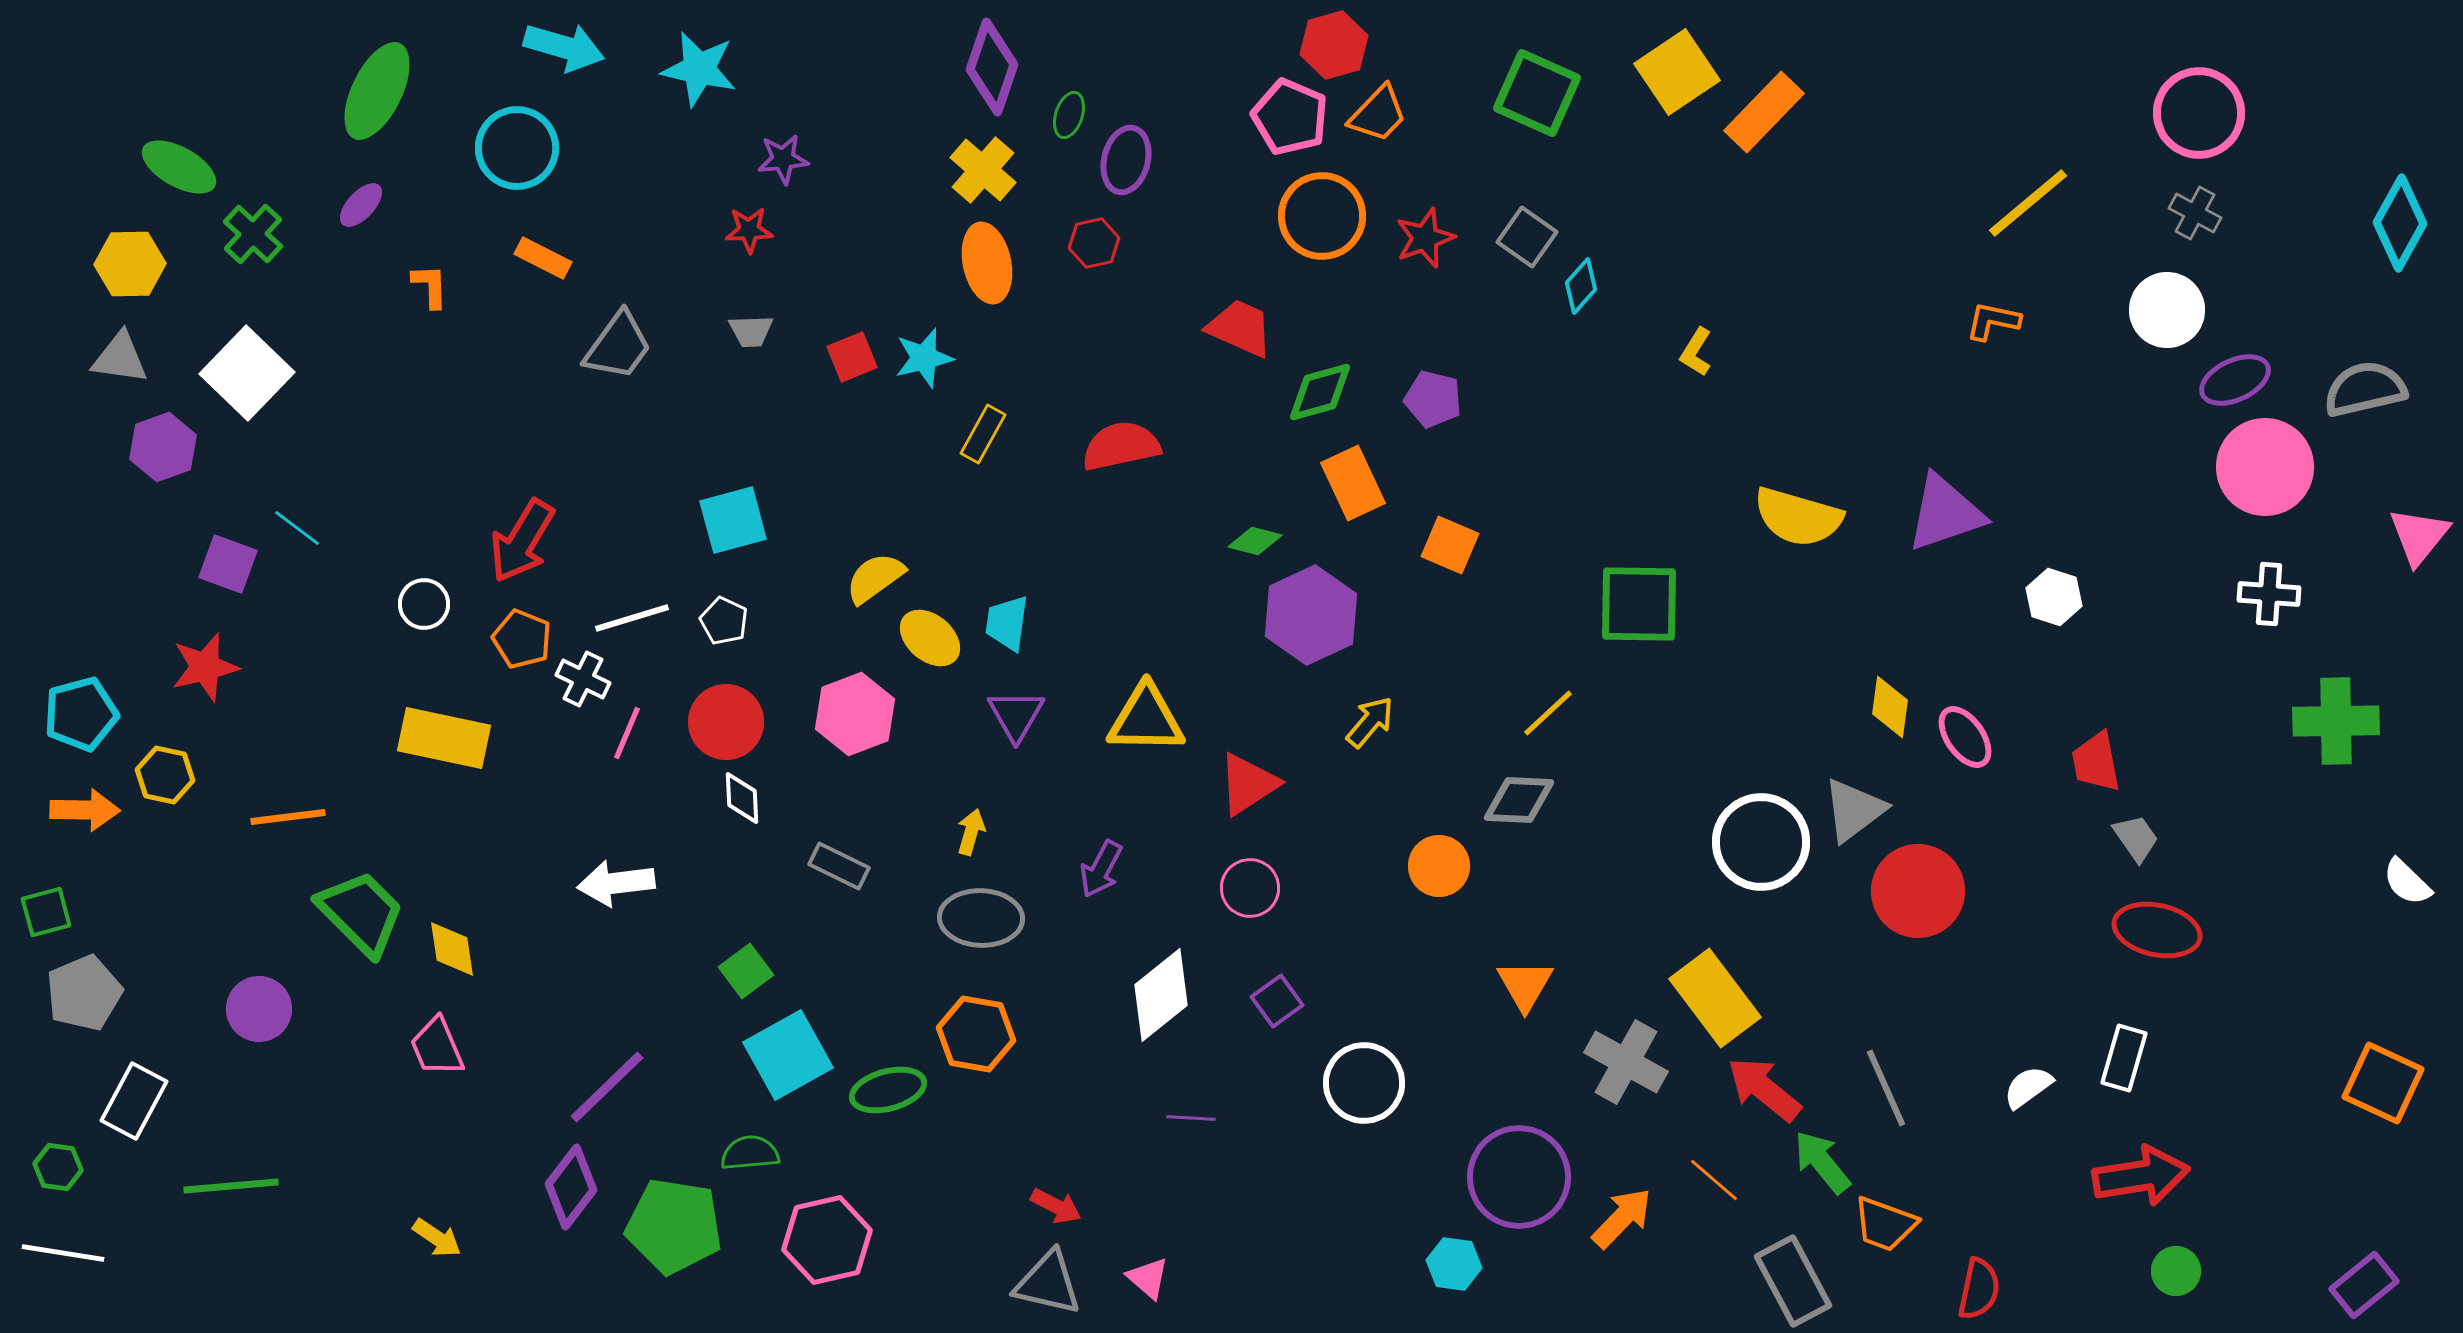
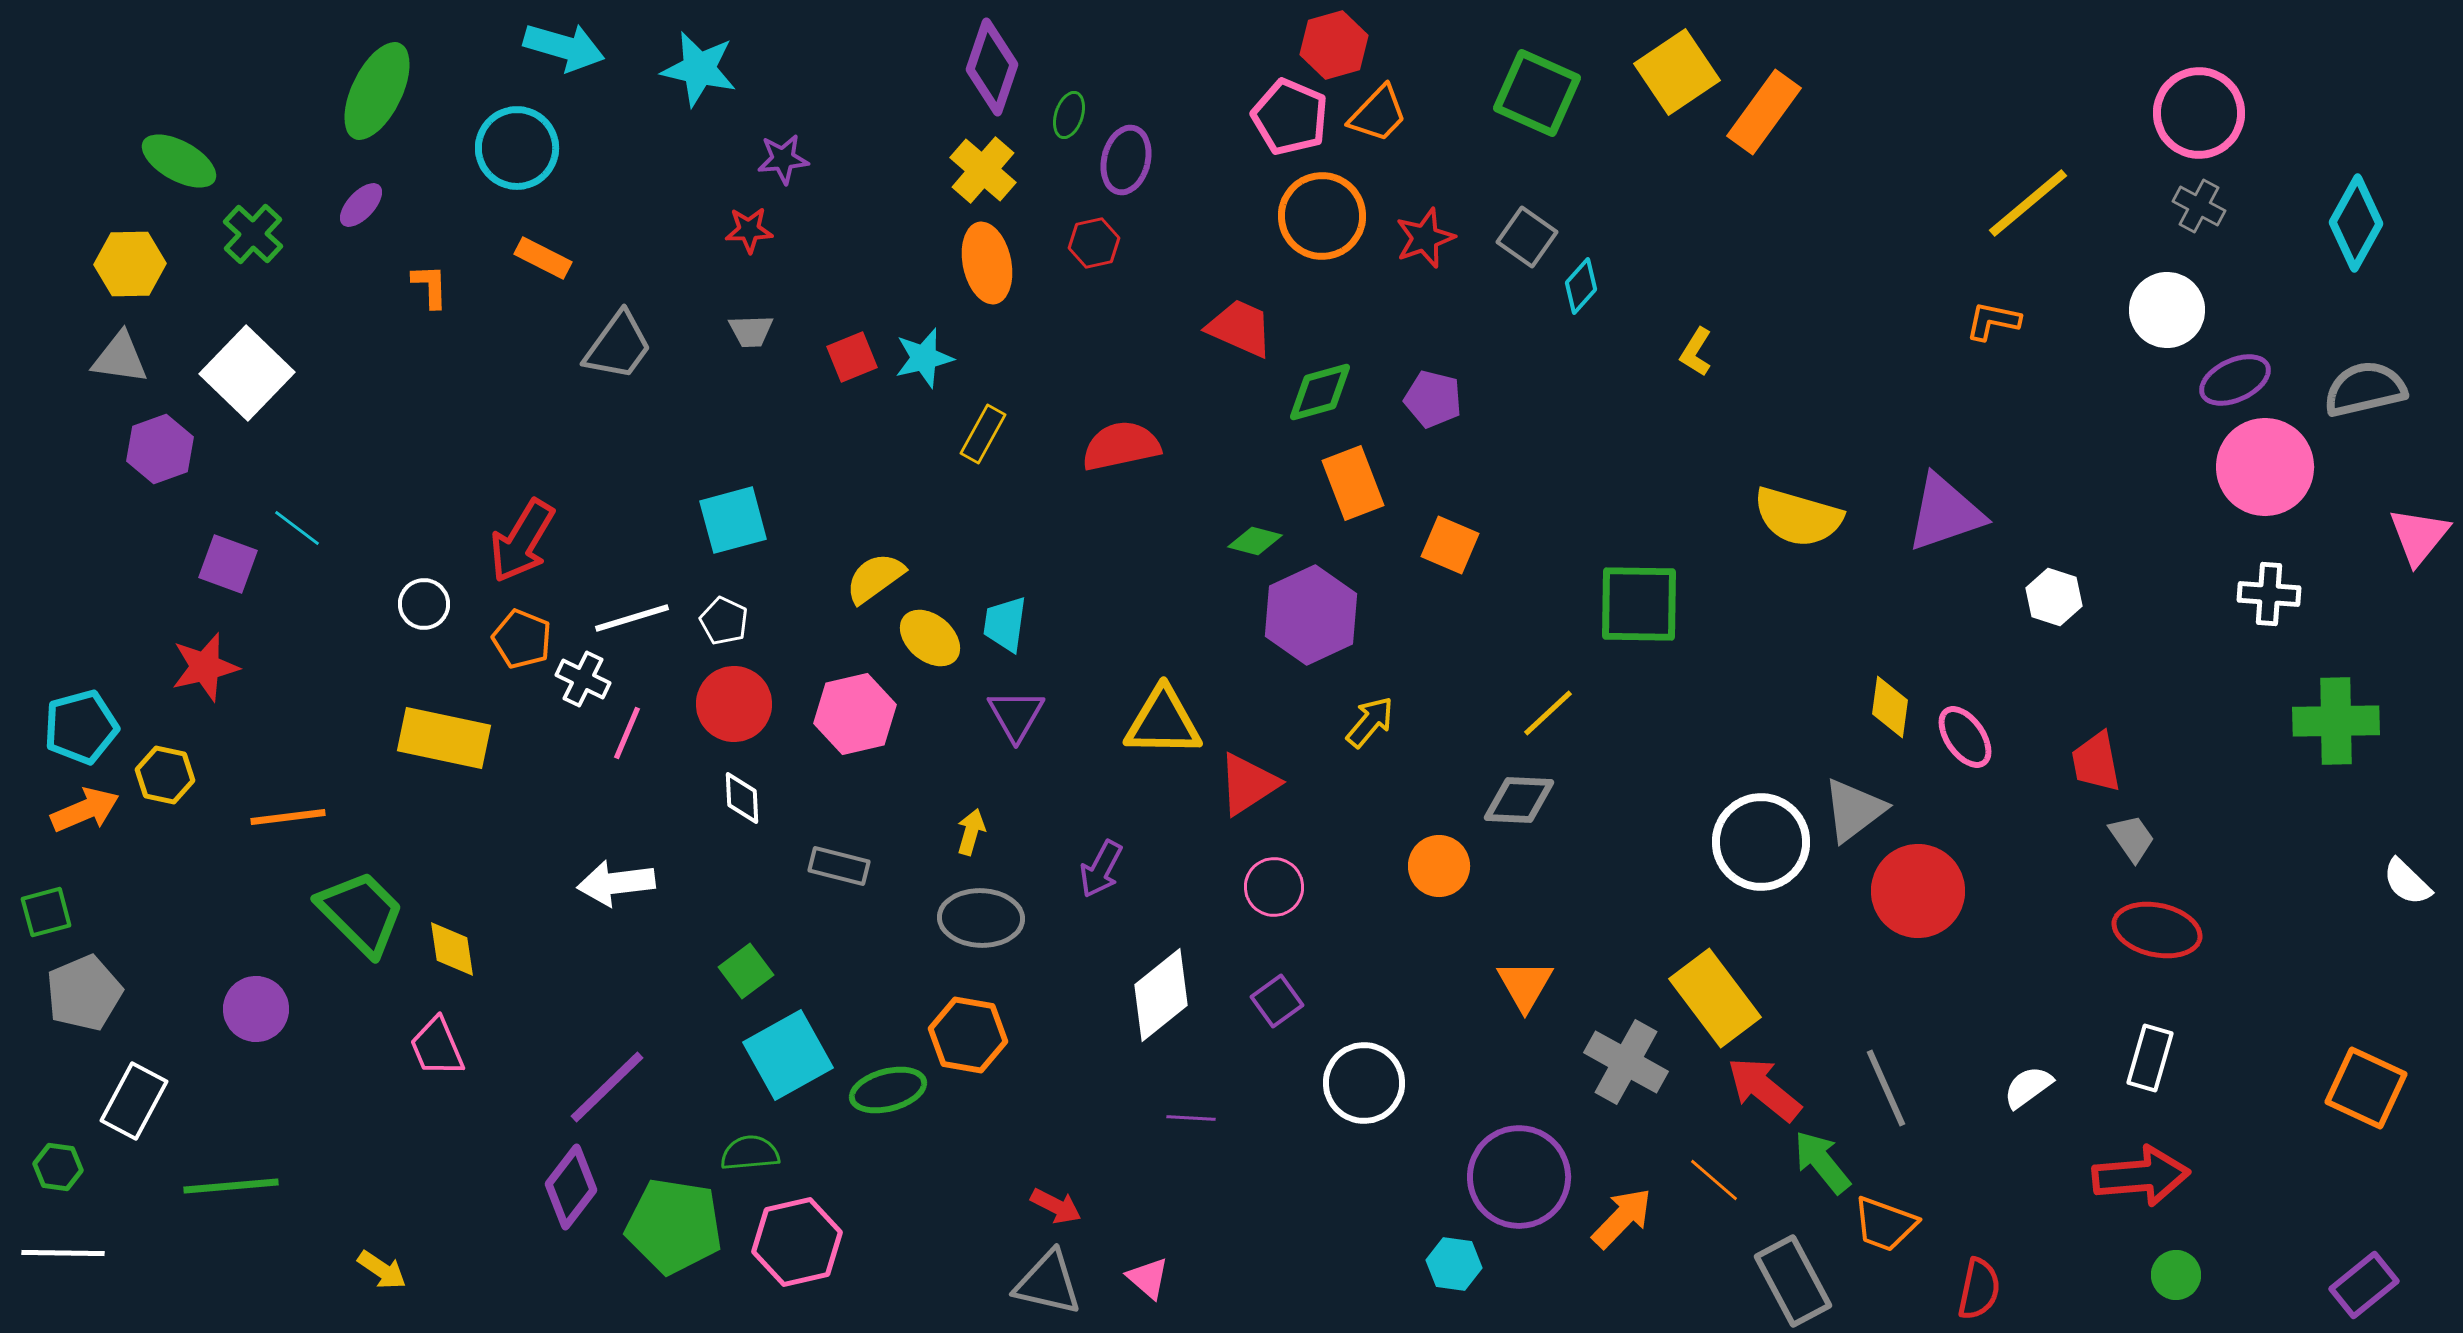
orange rectangle at (1764, 112): rotated 8 degrees counterclockwise
green ellipse at (179, 167): moved 6 px up
gray cross at (2195, 213): moved 4 px right, 7 px up
cyan diamond at (2400, 223): moved 44 px left
purple hexagon at (163, 447): moved 3 px left, 2 px down
orange rectangle at (1353, 483): rotated 4 degrees clockwise
cyan trapezoid at (1007, 623): moved 2 px left, 1 px down
cyan pentagon at (81, 714): moved 13 px down
pink hexagon at (855, 714): rotated 8 degrees clockwise
yellow triangle at (1146, 719): moved 17 px right, 3 px down
red circle at (726, 722): moved 8 px right, 18 px up
orange arrow at (85, 810): rotated 24 degrees counterclockwise
gray trapezoid at (2136, 838): moved 4 px left
gray rectangle at (839, 866): rotated 12 degrees counterclockwise
pink circle at (1250, 888): moved 24 px right, 1 px up
purple circle at (259, 1009): moved 3 px left
orange hexagon at (976, 1034): moved 8 px left, 1 px down
white rectangle at (2124, 1058): moved 26 px right
orange square at (2383, 1083): moved 17 px left, 5 px down
red arrow at (2141, 1176): rotated 4 degrees clockwise
yellow arrow at (437, 1238): moved 55 px left, 32 px down
pink hexagon at (827, 1240): moved 30 px left, 2 px down
white line at (63, 1253): rotated 8 degrees counterclockwise
green circle at (2176, 1271): moved 4 px down
